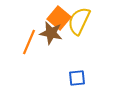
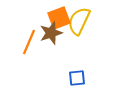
orange square: rotated 30 degrees clockwise
brown star: rotated 30 degrees counterclockwise
